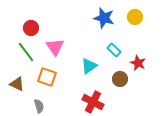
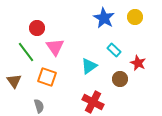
blue star: rotated 15 degrees clockwise
red circle: moved 6 px right
brown triangle: moved 3 px left, 3 px up; rotated 28 degrees clockwise
